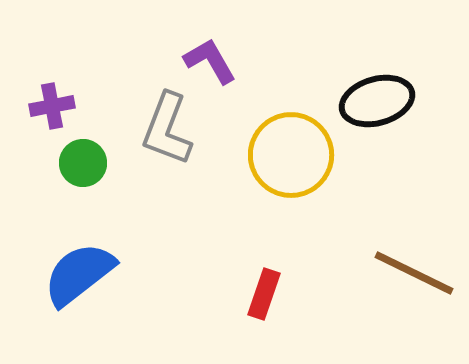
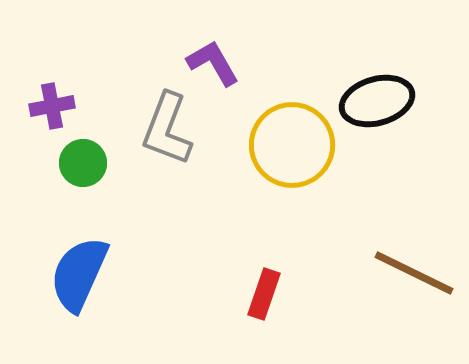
purple L-shape: moved 3 px right, 2 px down
yellow circle: moved 1 px right, 10 px up
blue semicircle: rotated 28 degrees counterclockwise
